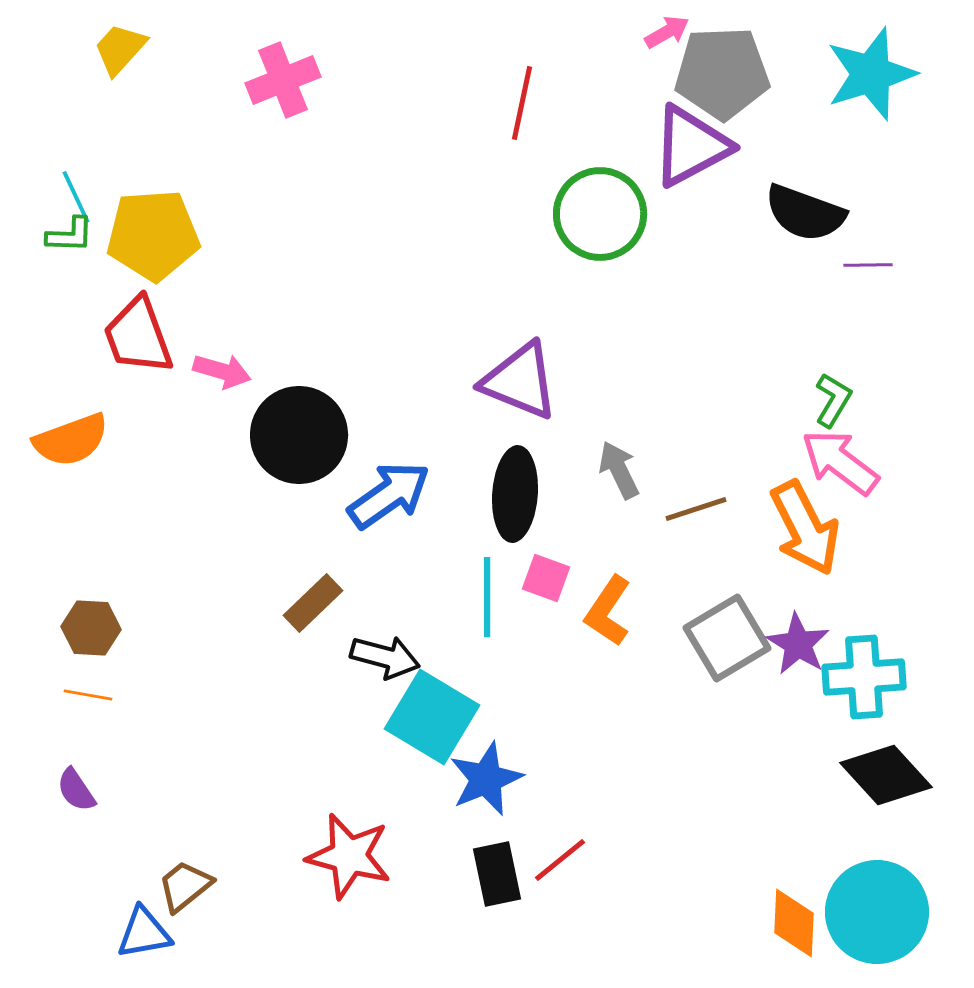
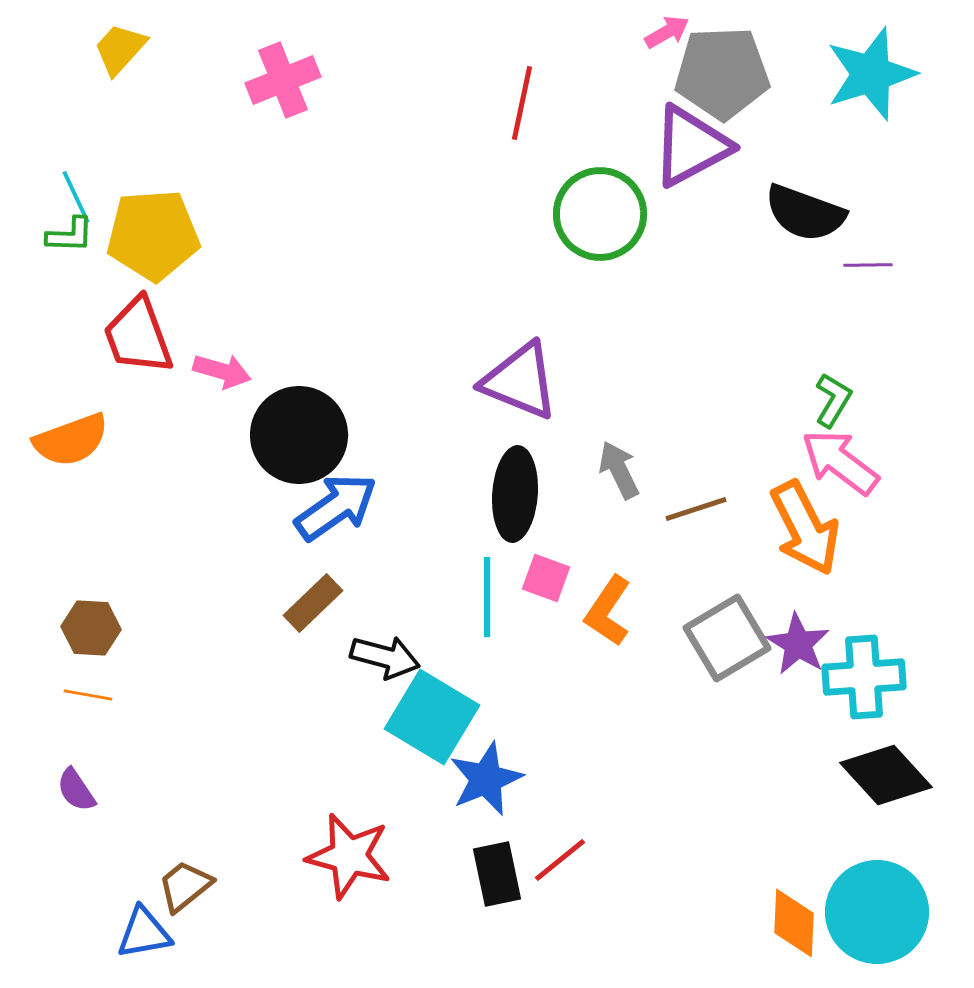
blue arrow at (389, 495): moved 53 px left, 12 px down
